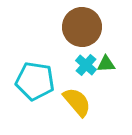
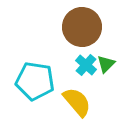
green triangle: rotated 42 degrees counterclockwise
